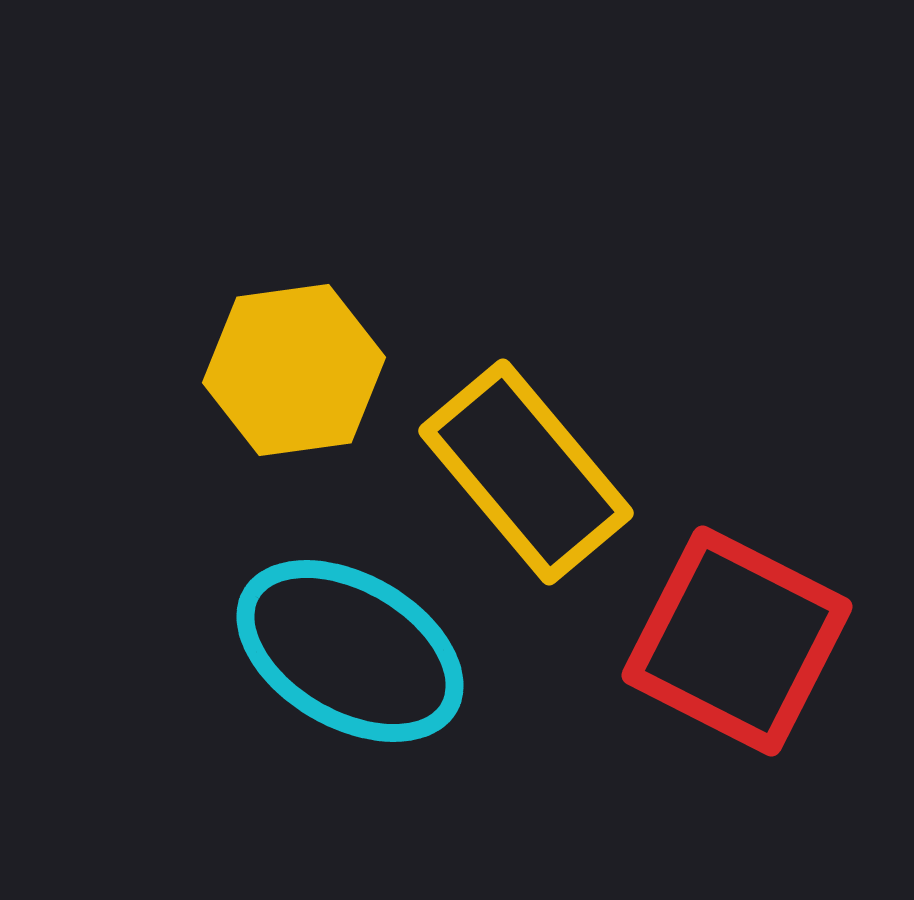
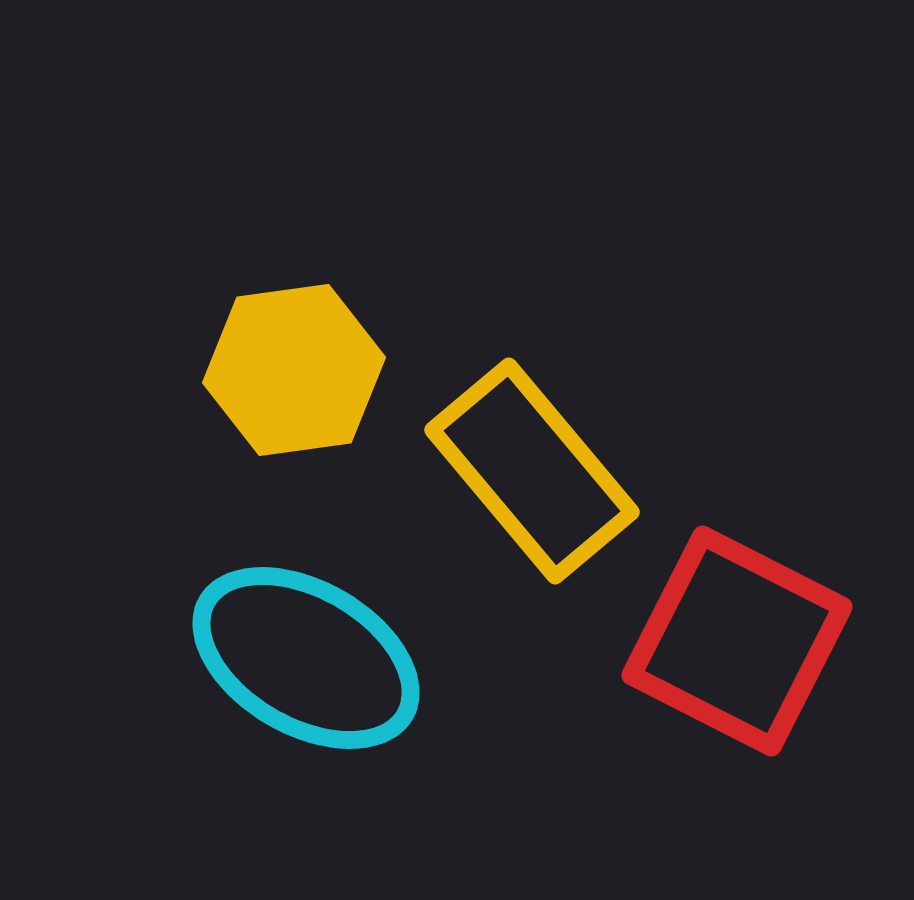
yellow rectangle: moved 6 px right, 1 px up
cyan ellipse: moved 44 px left, 7 px down
